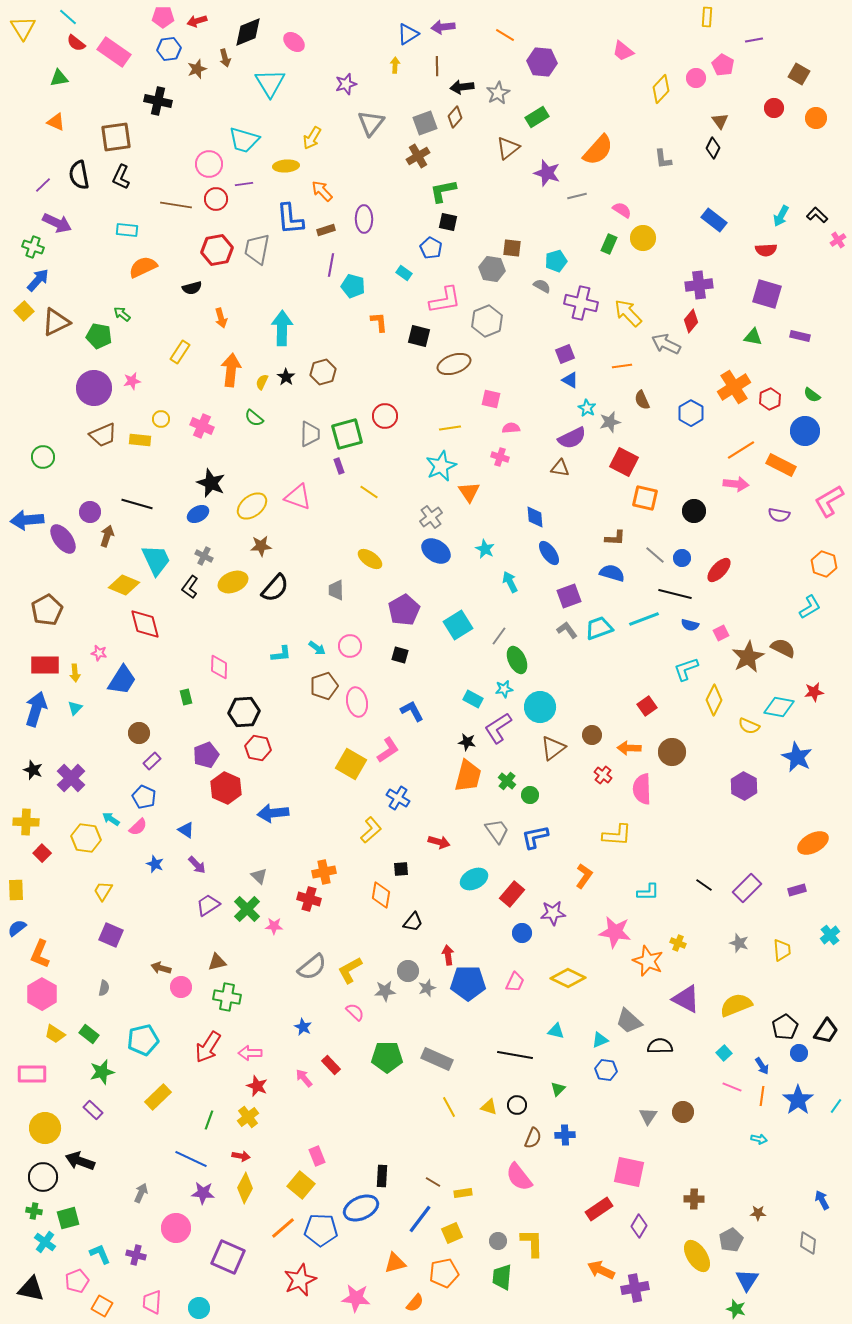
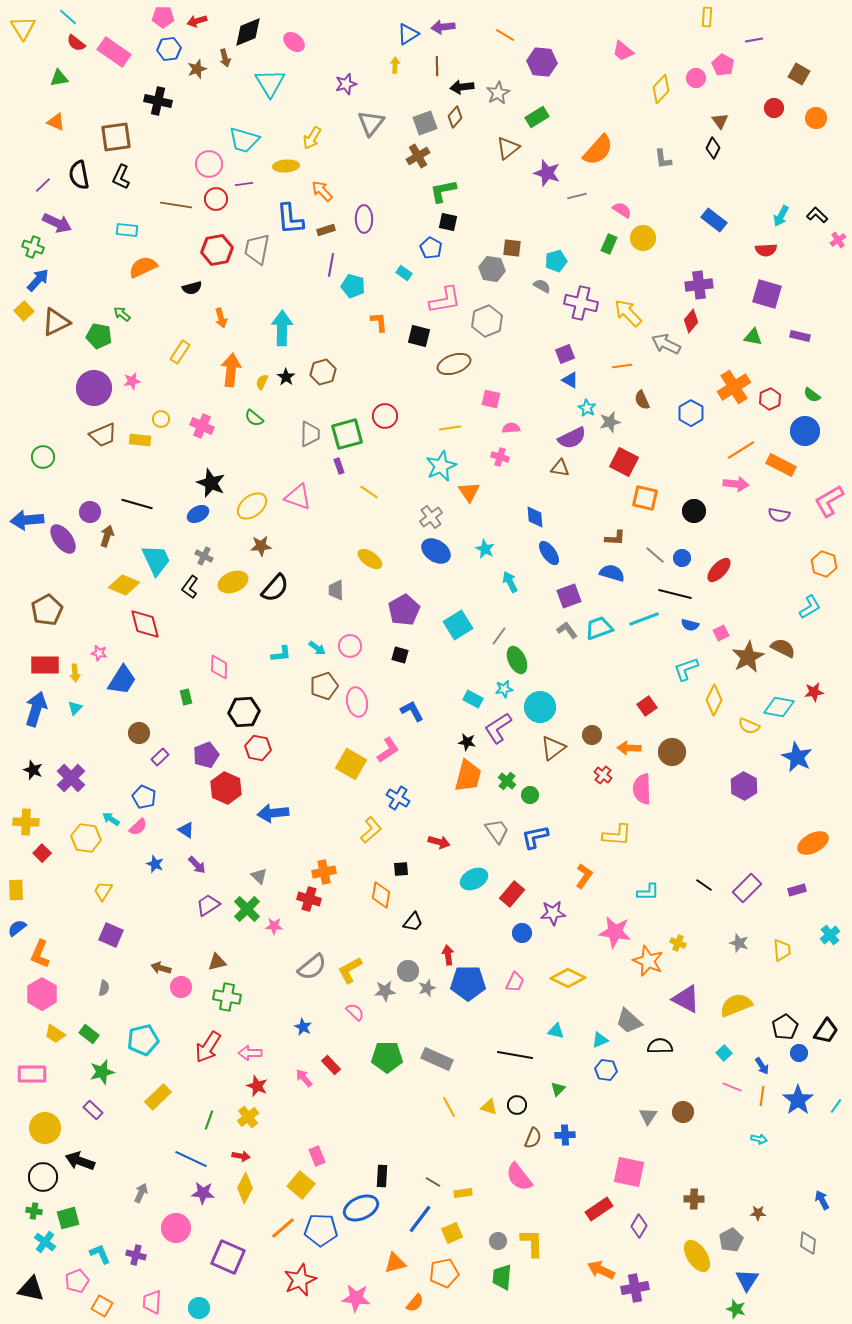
purple rectangle at (152, 761): moved 8 px right, 4 px up
